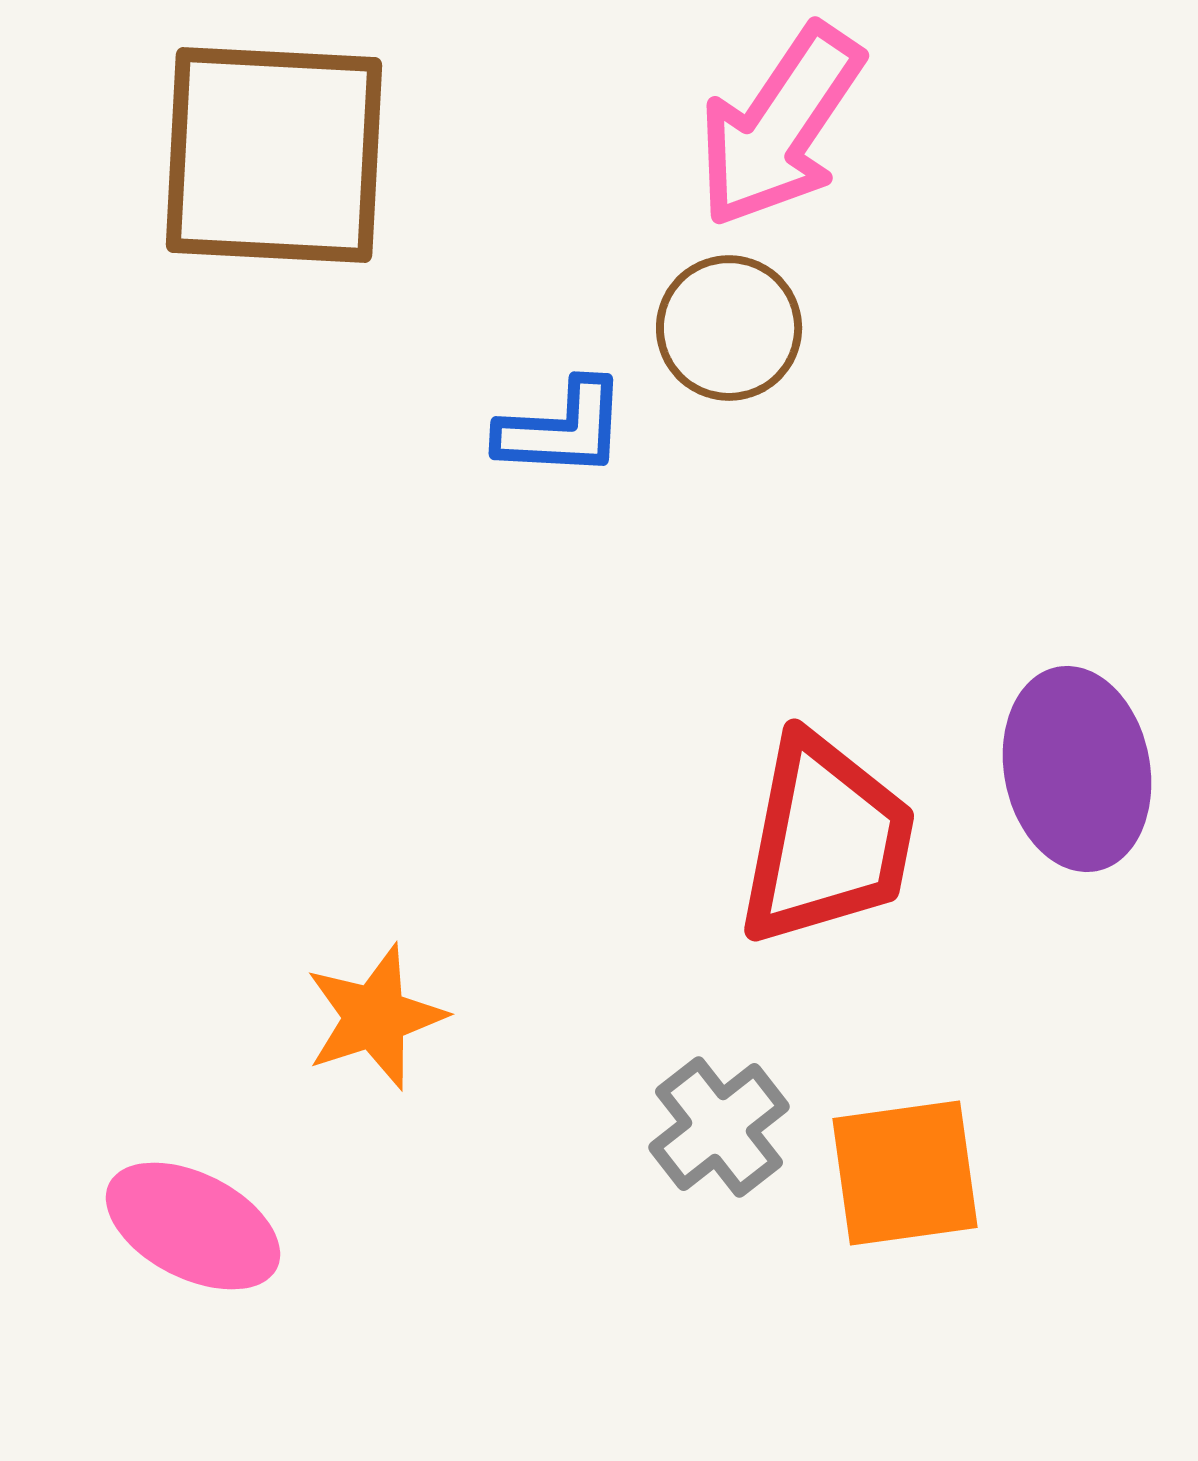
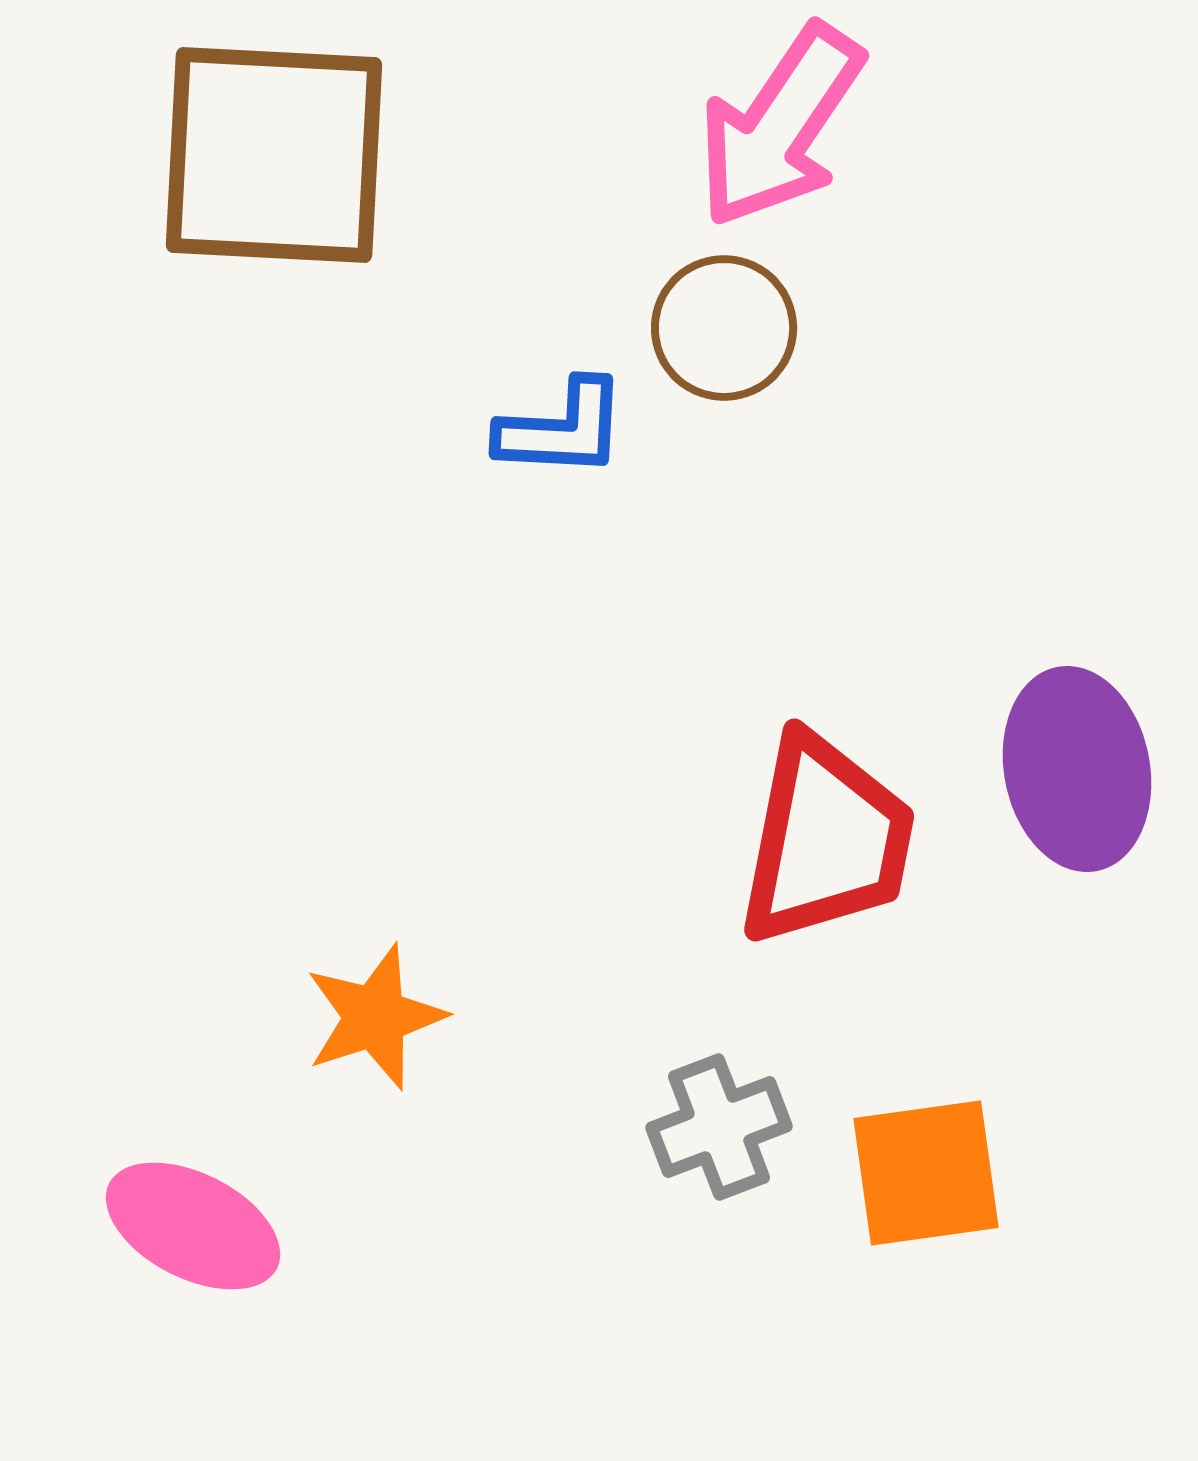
brown circle: moved 5 px left
gray cross: rotated 17 degrees clockwise
orange square: moved 21 px right
